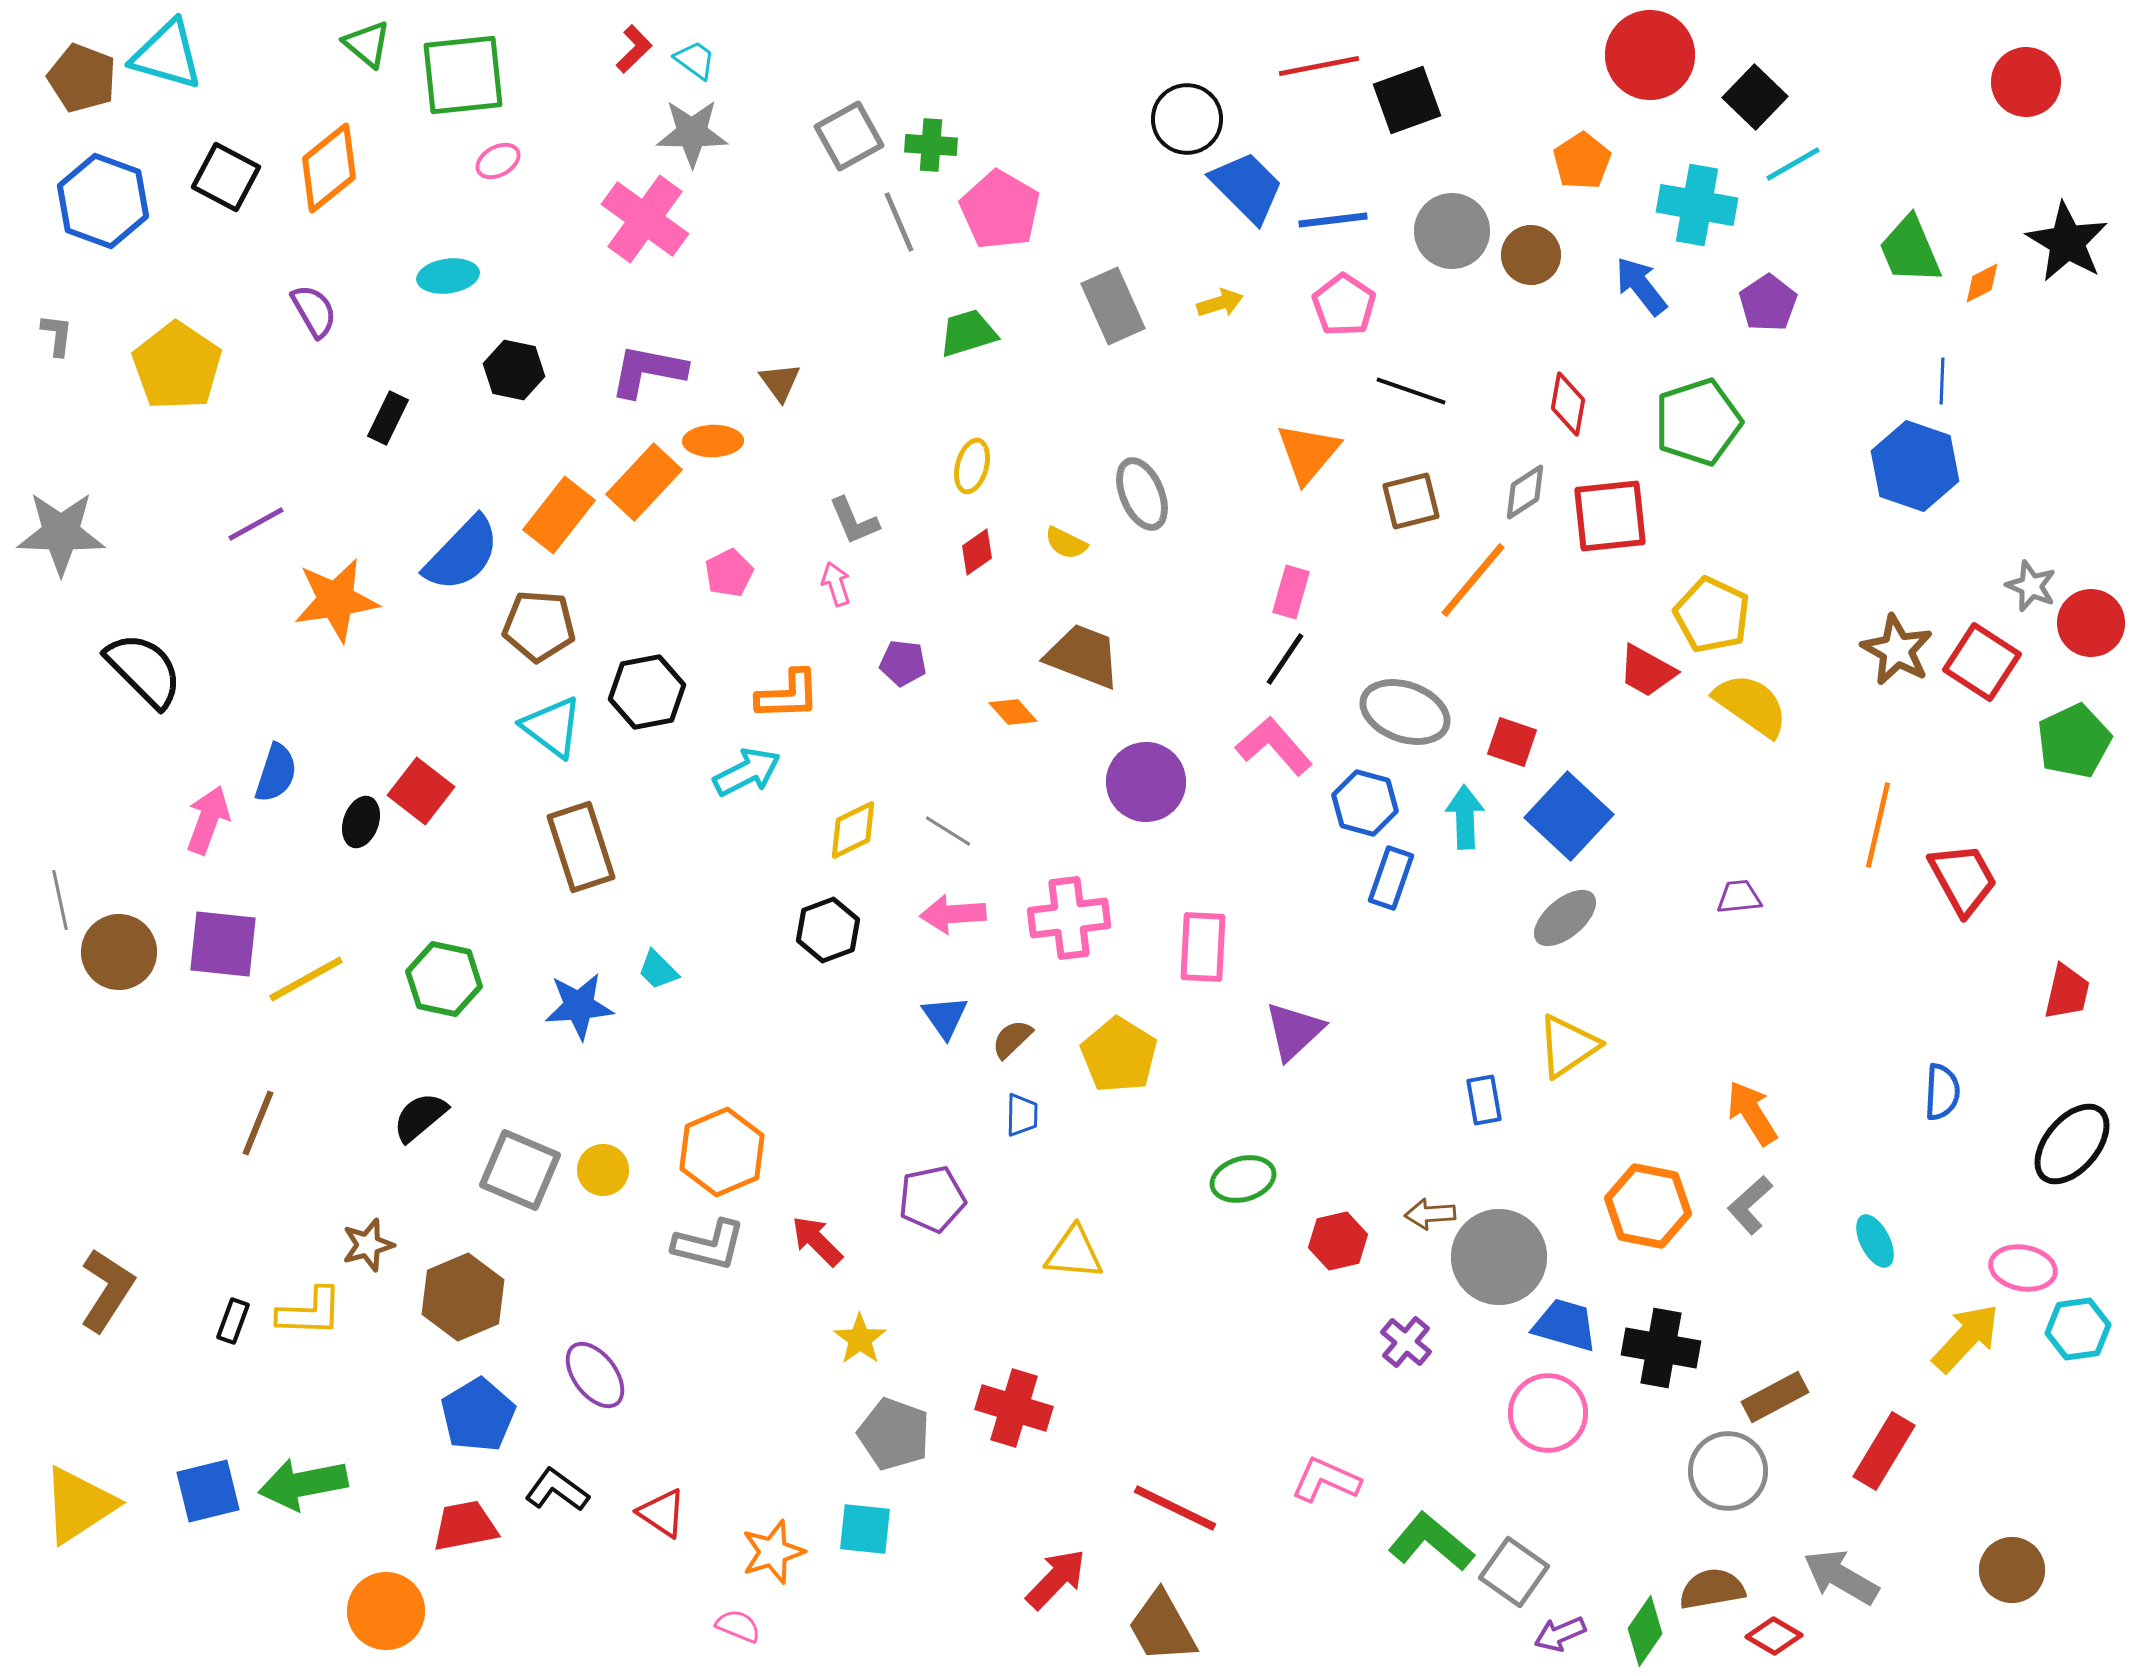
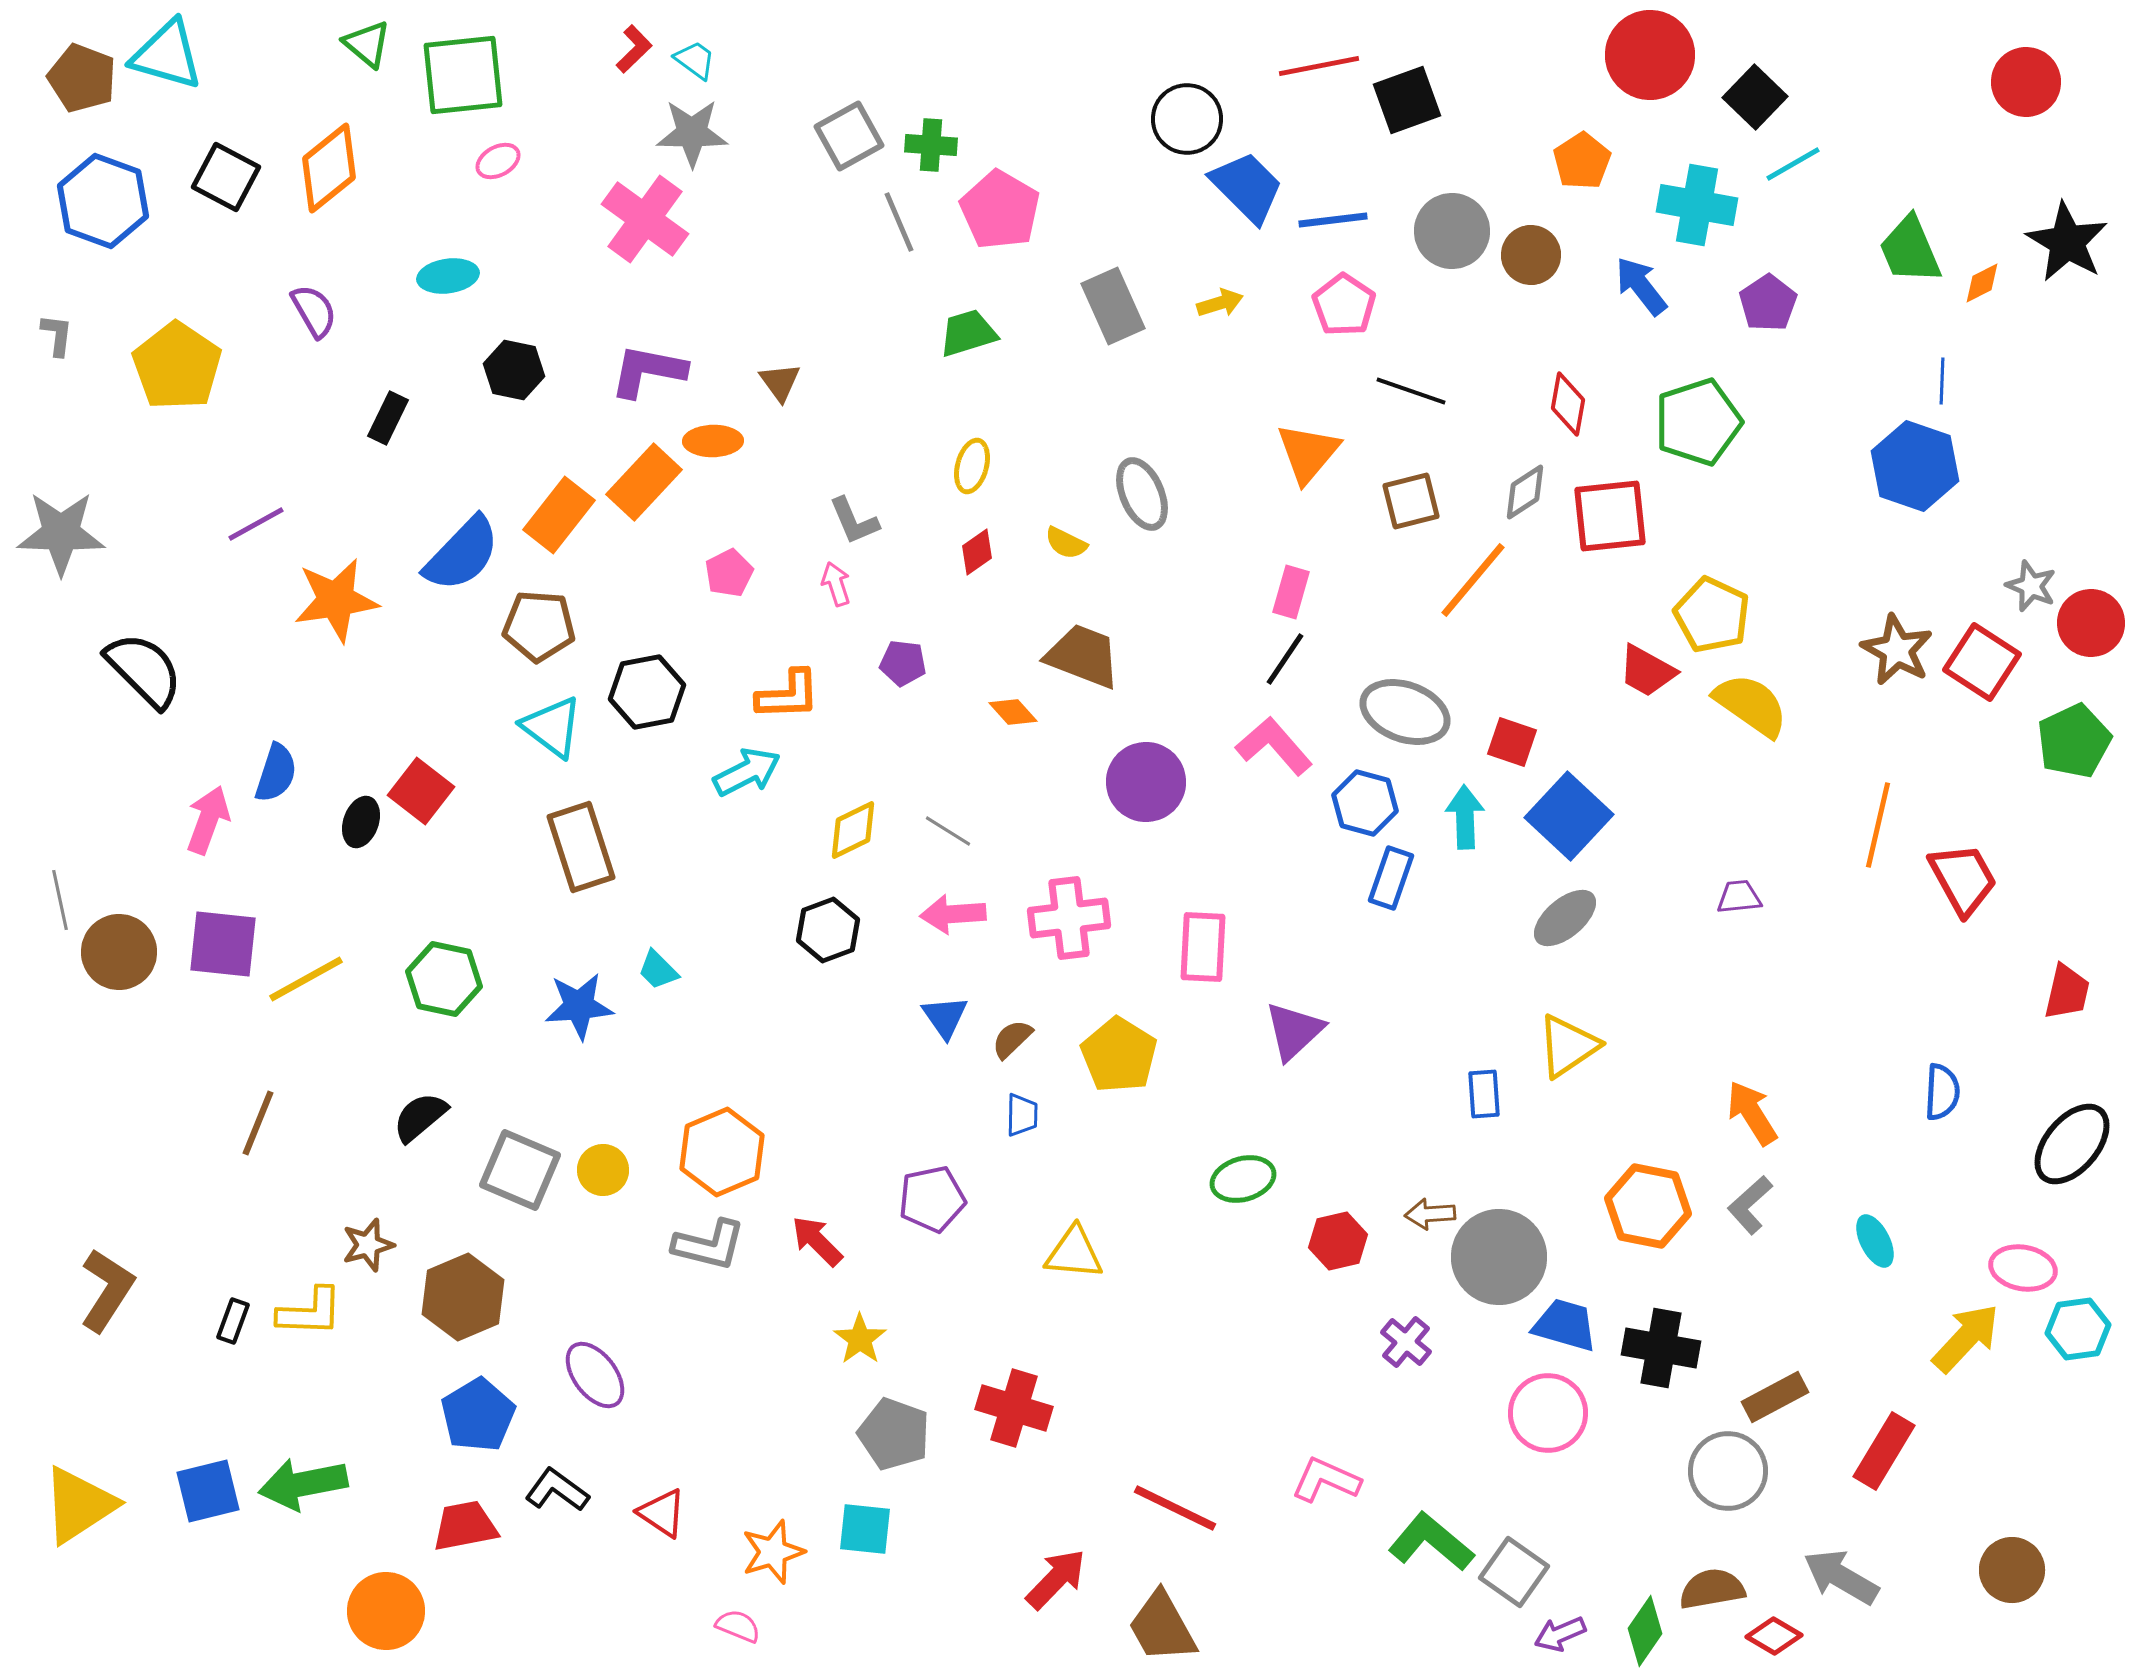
blue rectangle at (1484, 1100): moved 6 px up; rotated 6 degrees clockwise
